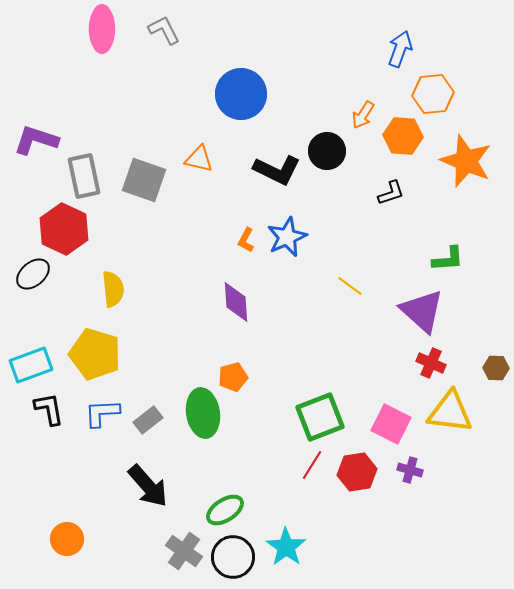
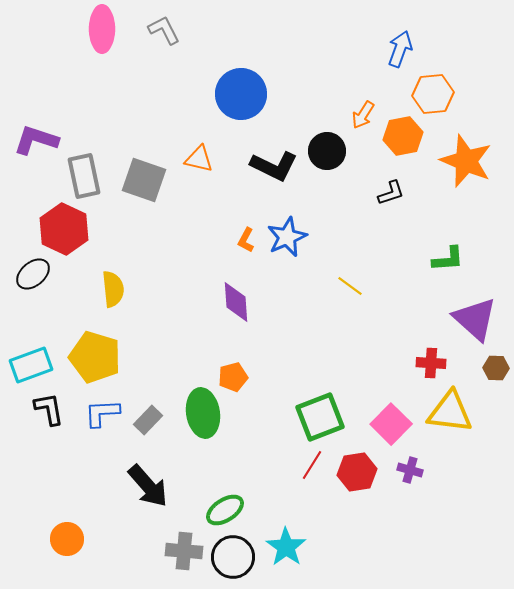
orange hexagon at (403, 136): rotated 15 degrees counterclockwise
black L-shape at (277, 170): moved 3 px left, 4 px up
purple triangle at (422, 311): moved 53 px right, 8 px down
yellow pentagon at (95, 354): moved 3 px down
red cross at (431, 363): rotated 20 degrees counterclockwise
gray rectangle at (148, 420): rotated 8 degrees counterclockwise
pink square at (391, 424): rotated 18 degrees clockwise
gray cross at (184, 551): rotated 30 degrees counterclockwise
